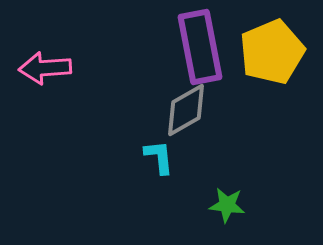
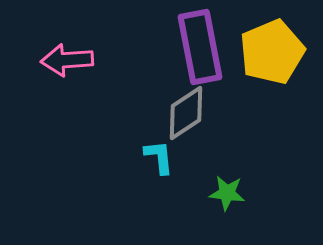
pink arrow: moved 22 px right, 8 px up
gray diamond: moved 3 px down; rotated 4 degrees counterclockwise
green star: moved 12 px up
